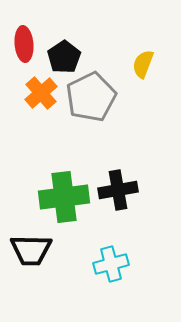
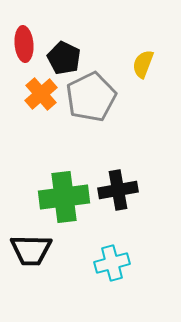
black pentagon: moved 1 px down; rotated 12 degrees counterclockwise
orange cross: moved 1 px down
cyan cross: moved 1 px right, 1 px up
